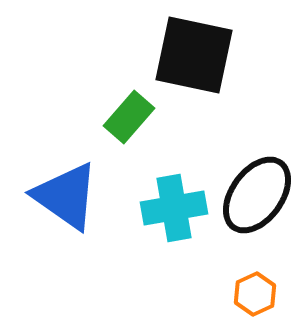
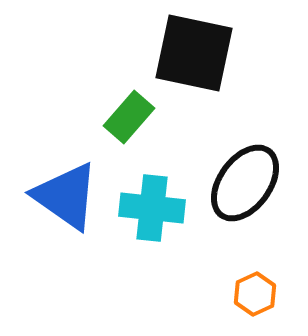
black square: moved 2 px up
black ellipse: moved 12 px left, 12 px up
cyan cross: moved 22 px left; rotated 16 degrees clockwise
